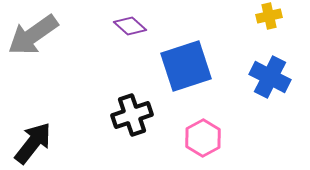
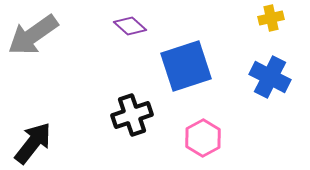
yellow cross: moved 2 px right, 2 px down
